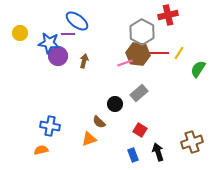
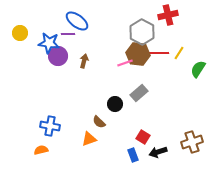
red square: moved 3 px right, 7 px down
black arrow: rotated 90 degrees counterclockwise
